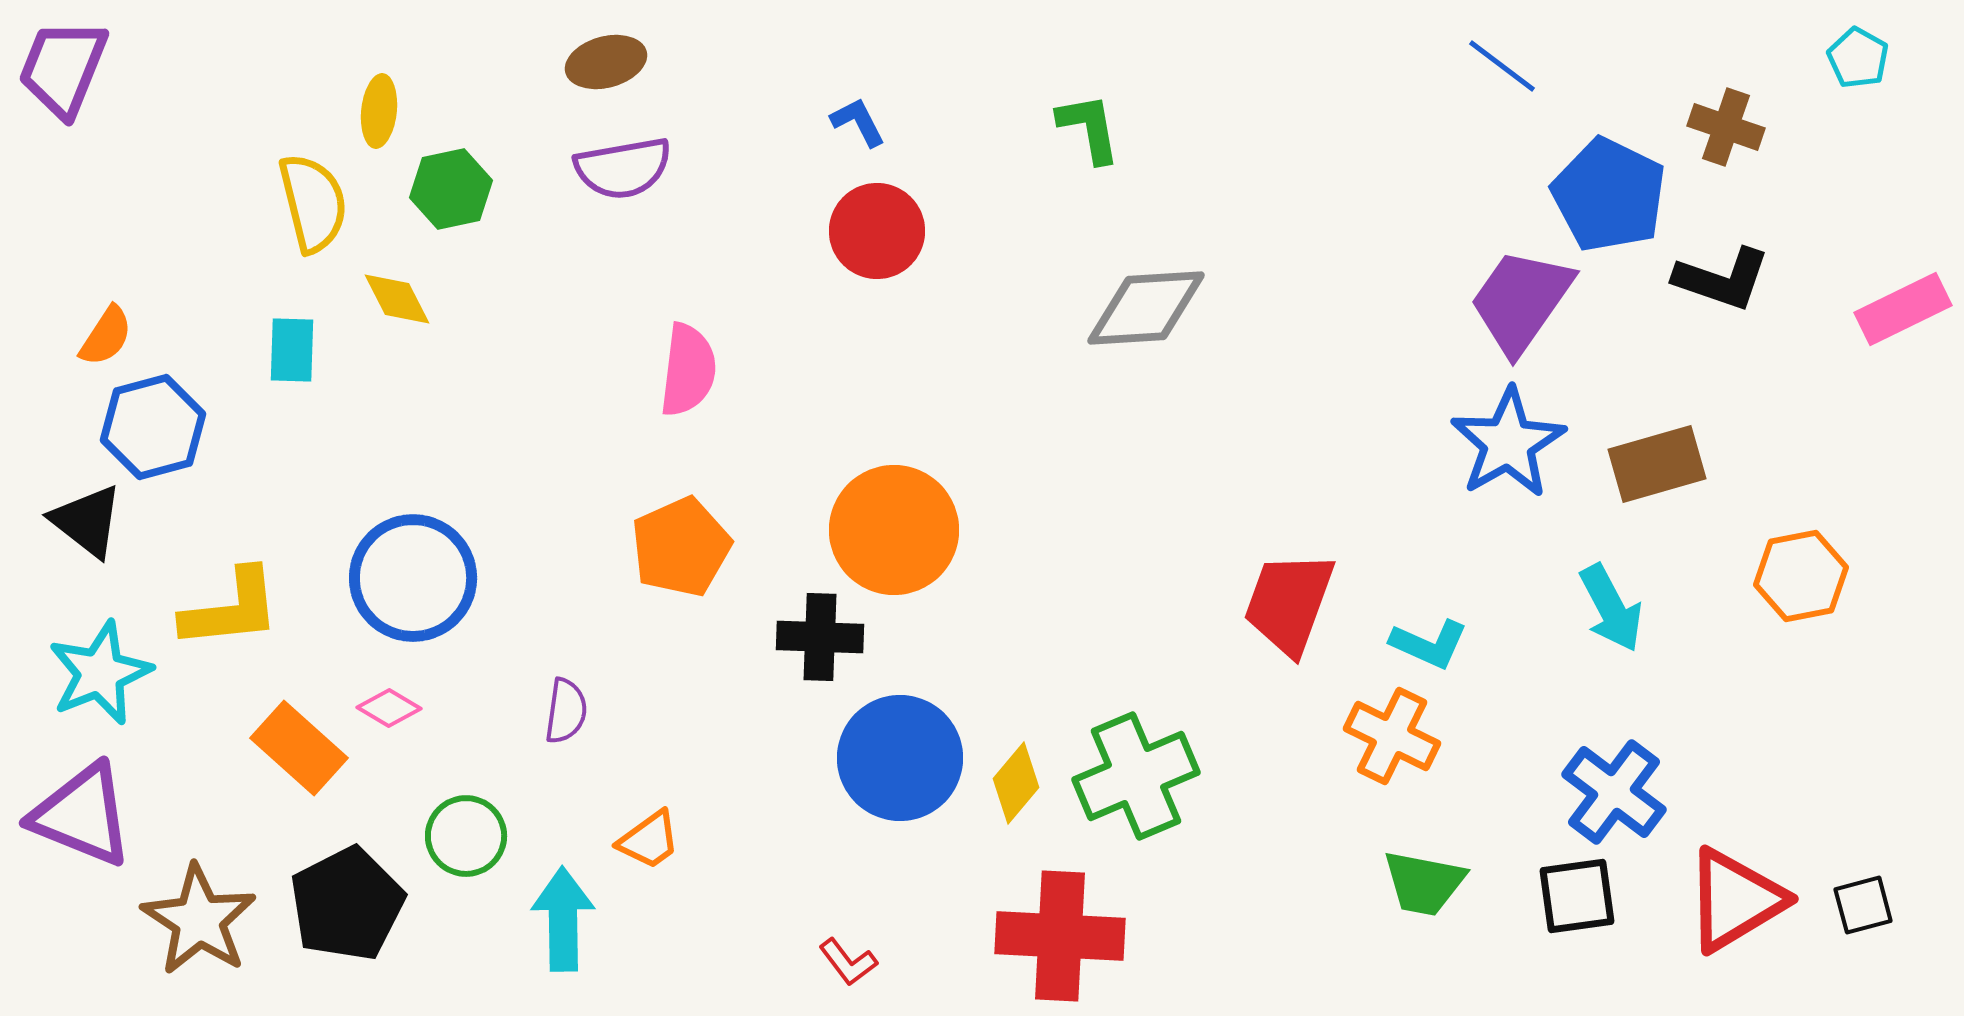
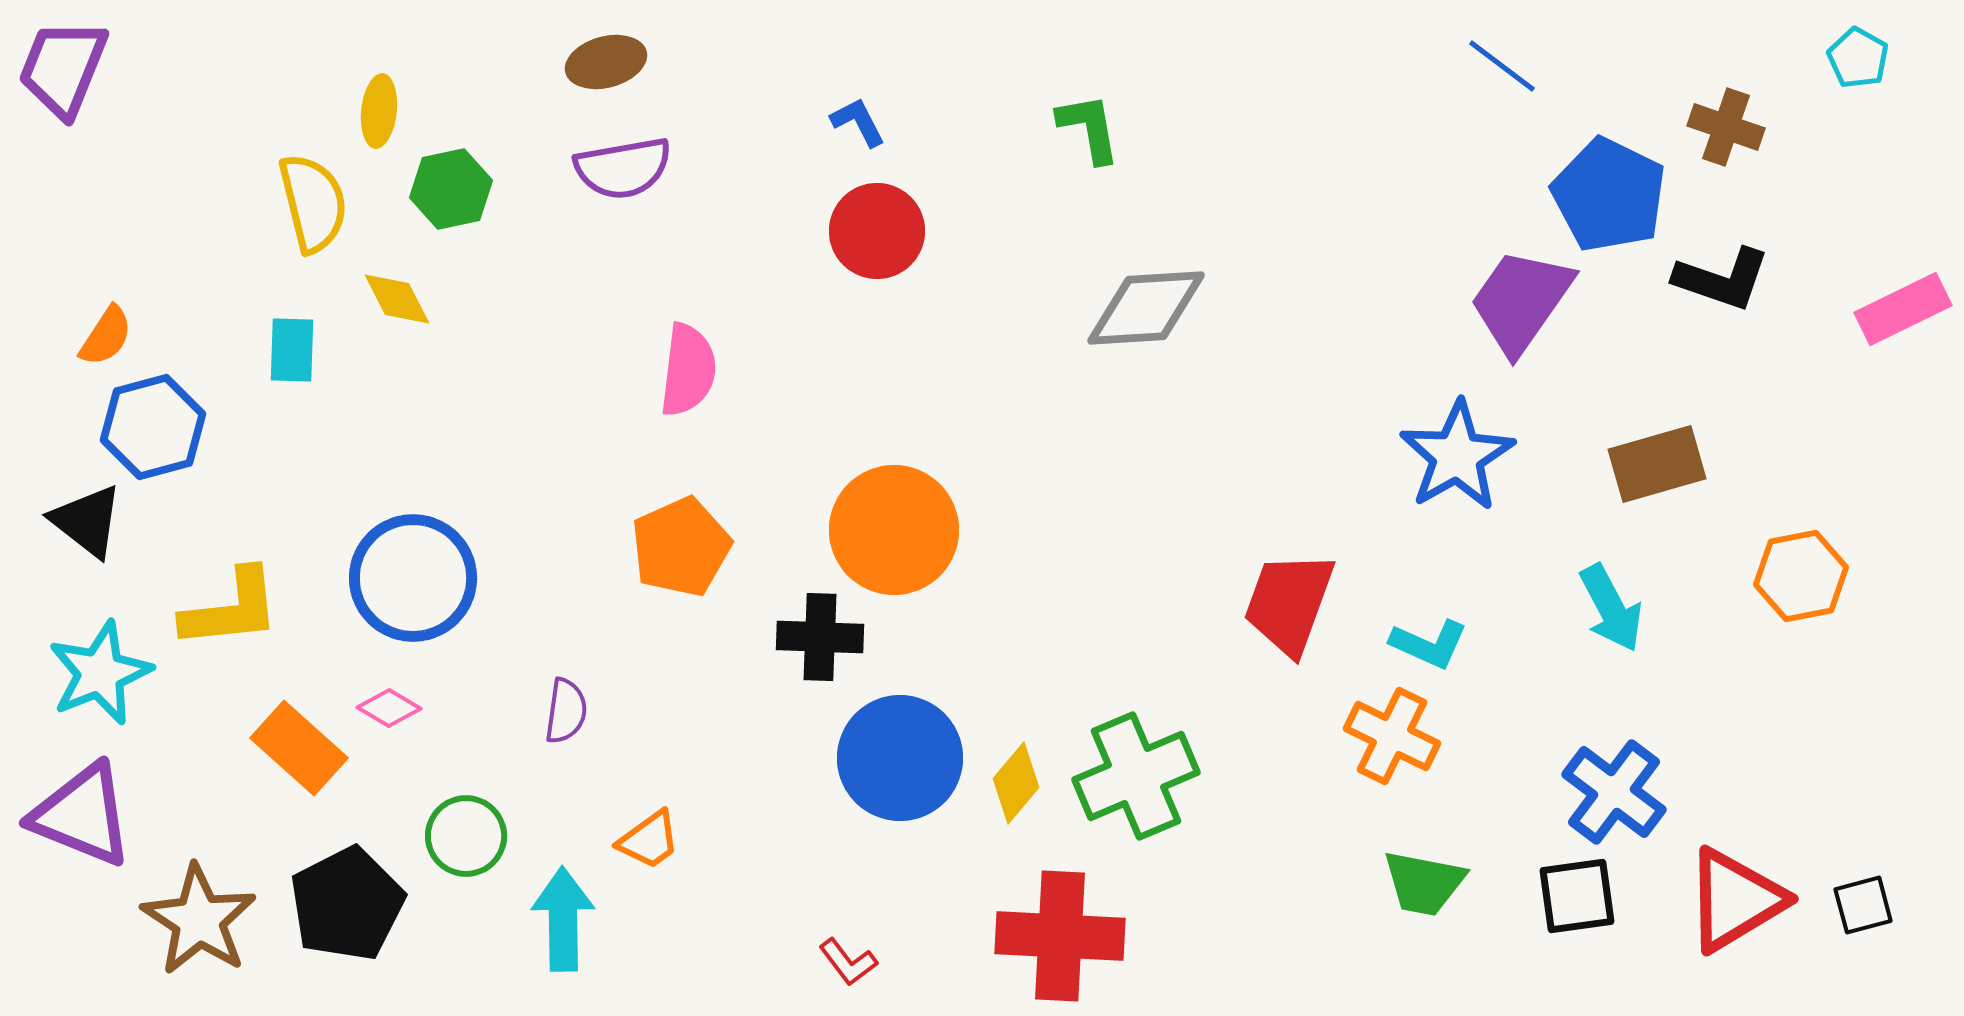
blue star at (1508, 443): moved 51 px left, 13 px down
